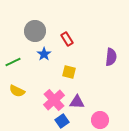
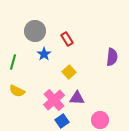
purple semicircle: moved 1 px right
green line: rotated 49 degrees counterclockwise
yellow square: rotated 32 degrees clockwise
purple triangle: moved 4 px up
